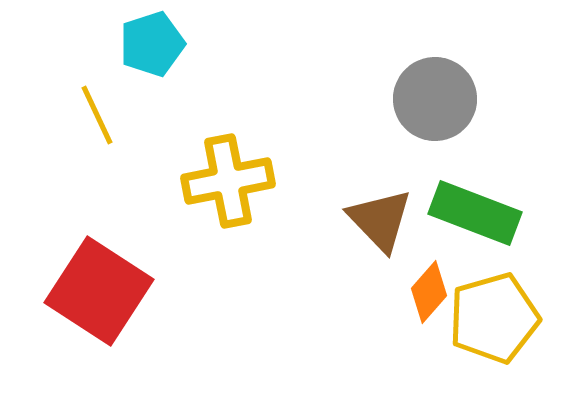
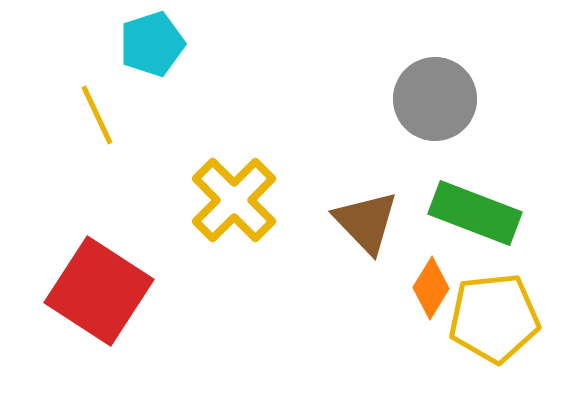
yellow cross: moved 6 px right, 19 px down; rotated 34 degrees counterclockwise
brown triangle: moved 14 px left, 2 px down
orange diamond: moved 2 px right, 4 px up; rotated 10 degrees counterclockwise
yellow pentagon: rotated 10 degrees clockwise
